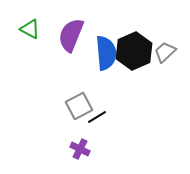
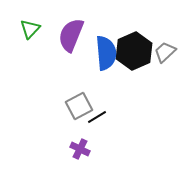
green triangle: rotated 45 degrees clockwise
